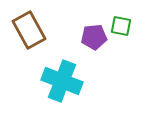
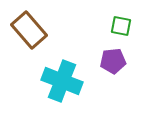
brown rectangle: rotated 12 degrees counterclockwise
purple pentagon: moved 19 px right, 24 px down
